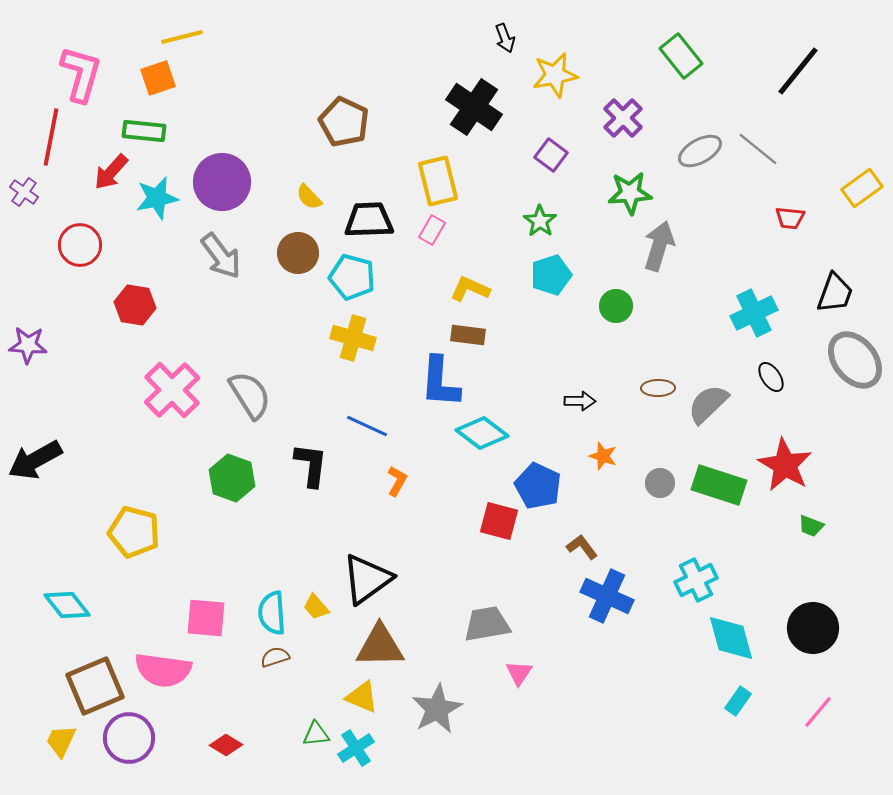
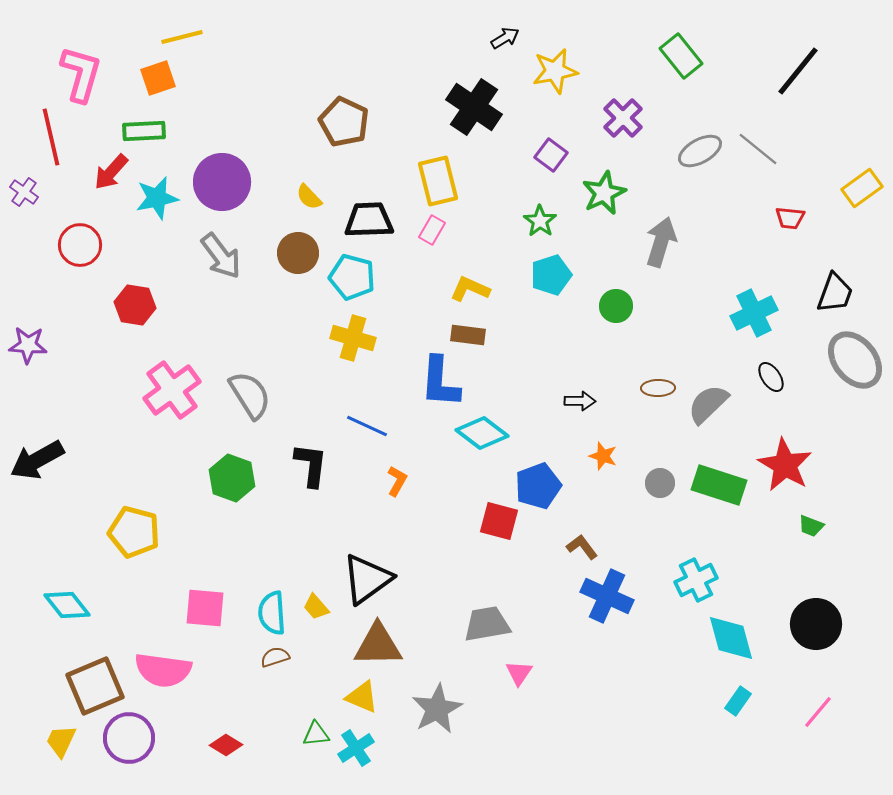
black arrow at (505, 38): rotated 100 degrees counterclockwise
yellow star at (555, 75): moved 4 px up
green rectangle at (144, 131): rotated 9 degrees counterclockwise
red line at (51, 137): rotated 24 degrees counterclockwise
green star at (630, 193): moved 26 px left; rotated 21 degrees counterclockwise
gray arrow at (659, 246): moved 2 px right, 4 px up
pink cross at (172, 390): rotated 8 degrees clockwise
black arrow at (35, 460): moved 2 px right
blue pentagon at (538, 486): rotated 27 degrees clockwise
pink square at (206, 618): moved 1 px left, 10 px up
black circle at (813, 628): moved 3 px right, 4 px up
brown triangle at (380, 646): moved 2 px left, 1 px up
